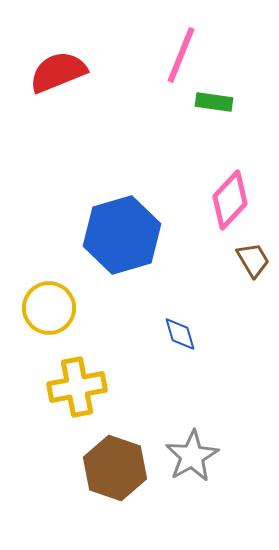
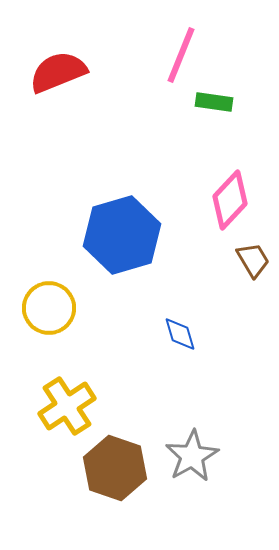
yellow cross: moved 10 px left, 19 px down; rotated 22 degrees counterclockwise
